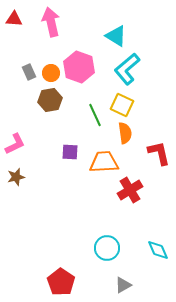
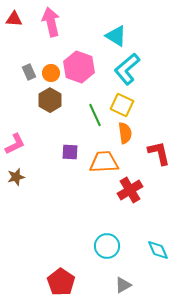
brown hexagon: rotated 20 degrees counterclockwise
cyan circle: moved 2 px up
